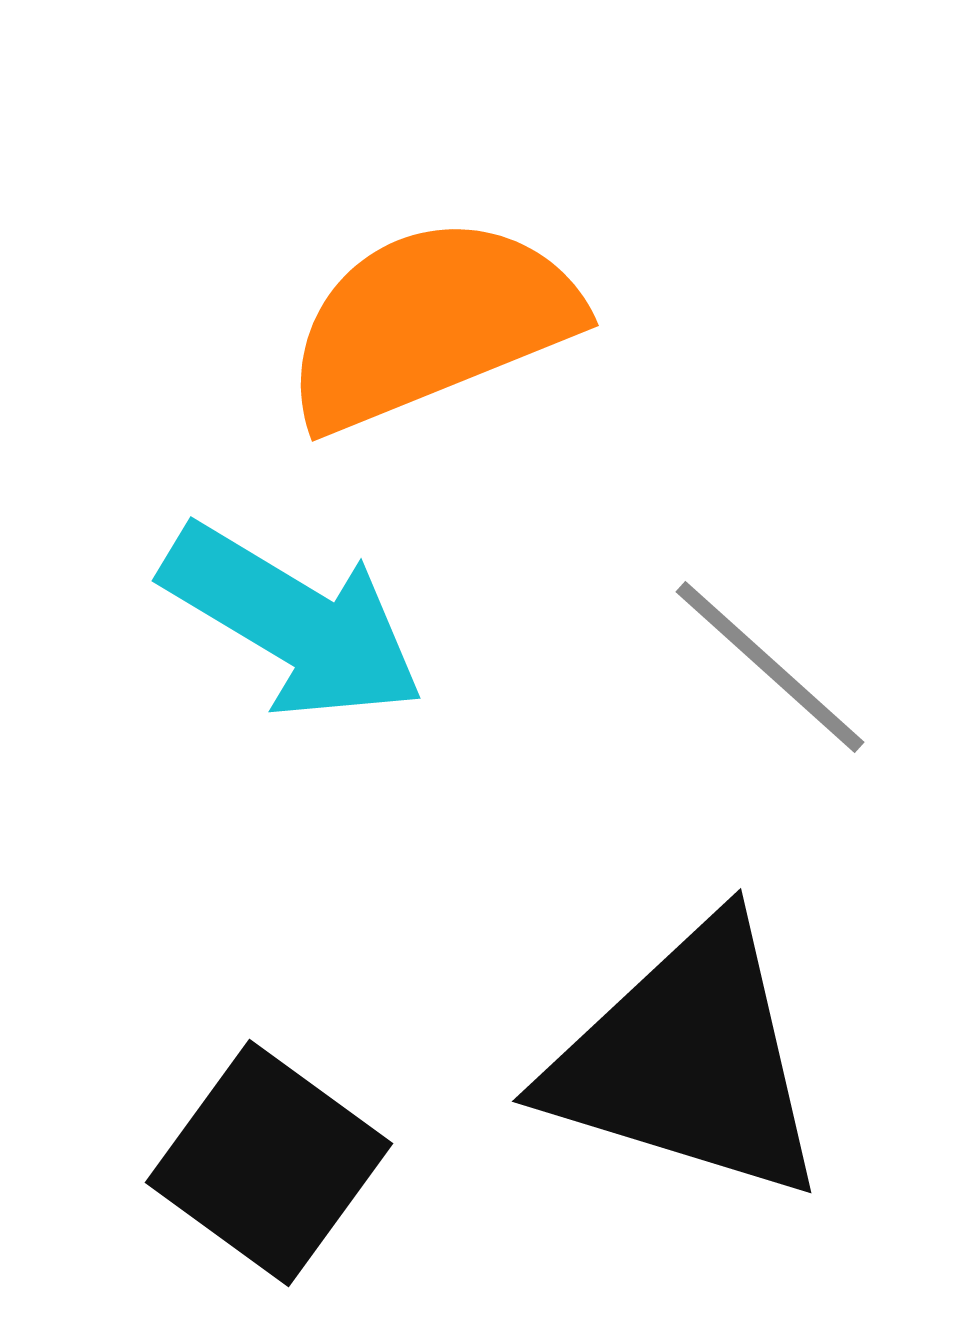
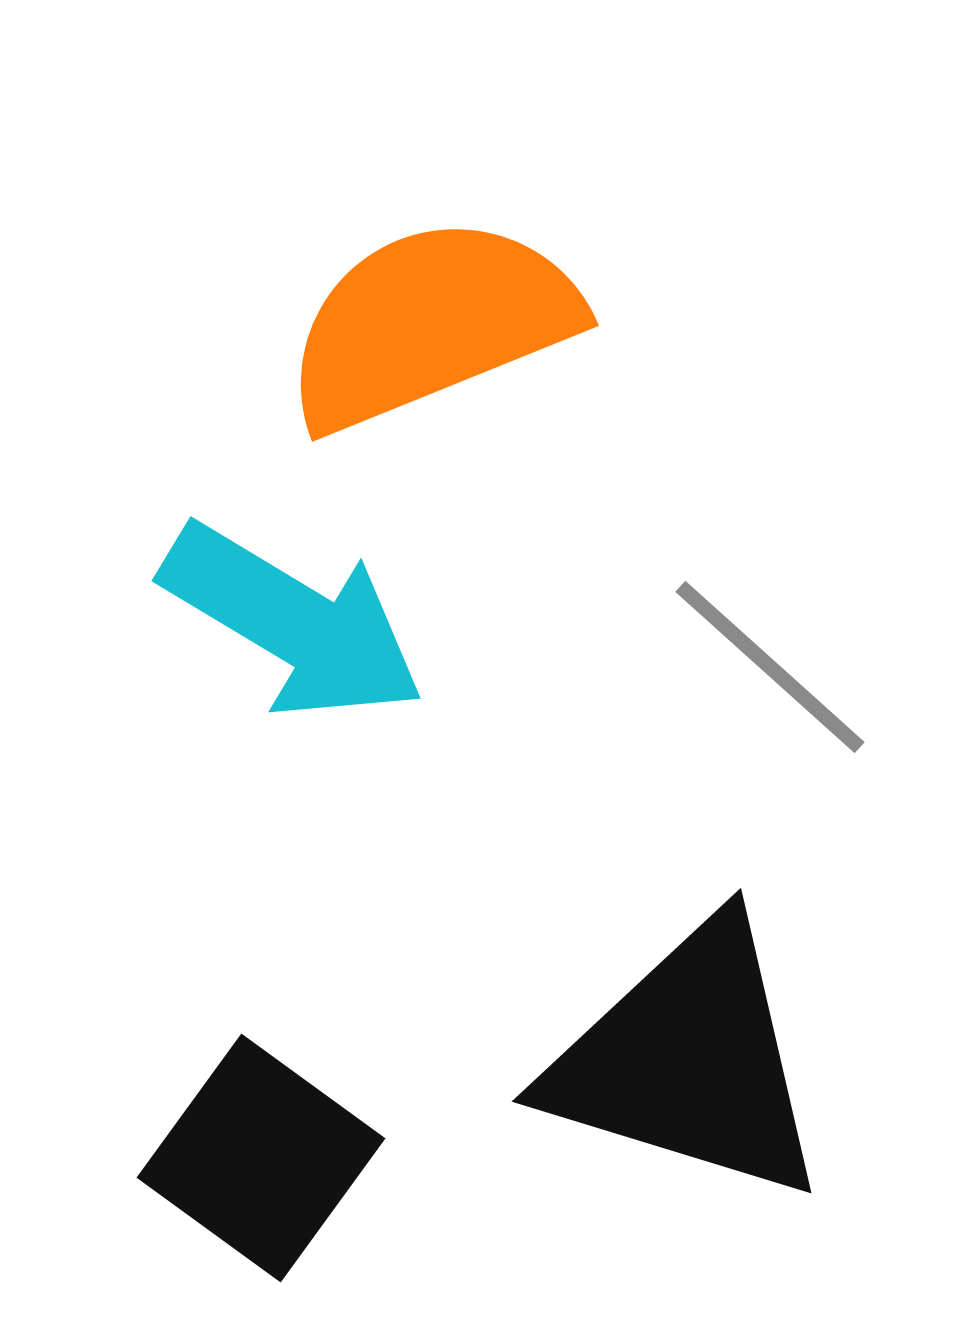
black square: moved 8 px left, 5 px up
